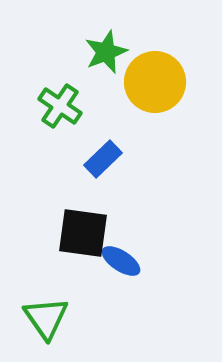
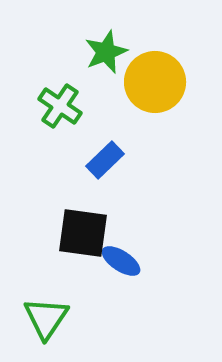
blue rectangle: moved 2 px right, 1 px down
green triangle: rotated 9 degrees clockwise
